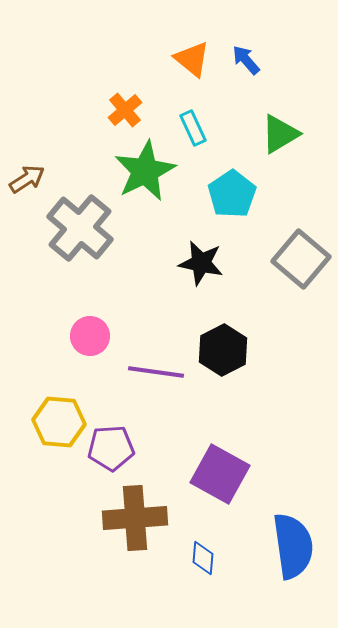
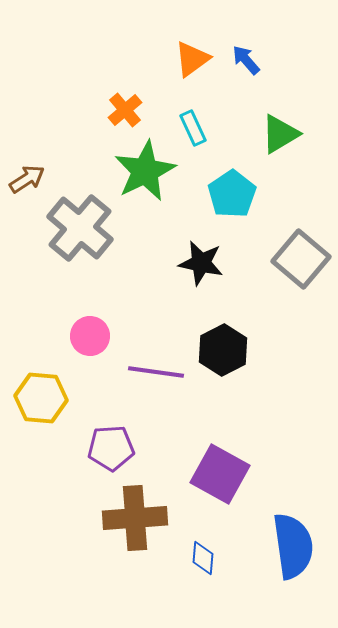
orange triangle: rotated 45 degrees clockwise
yellow hexagon: moved 18 px left, 24 px up
